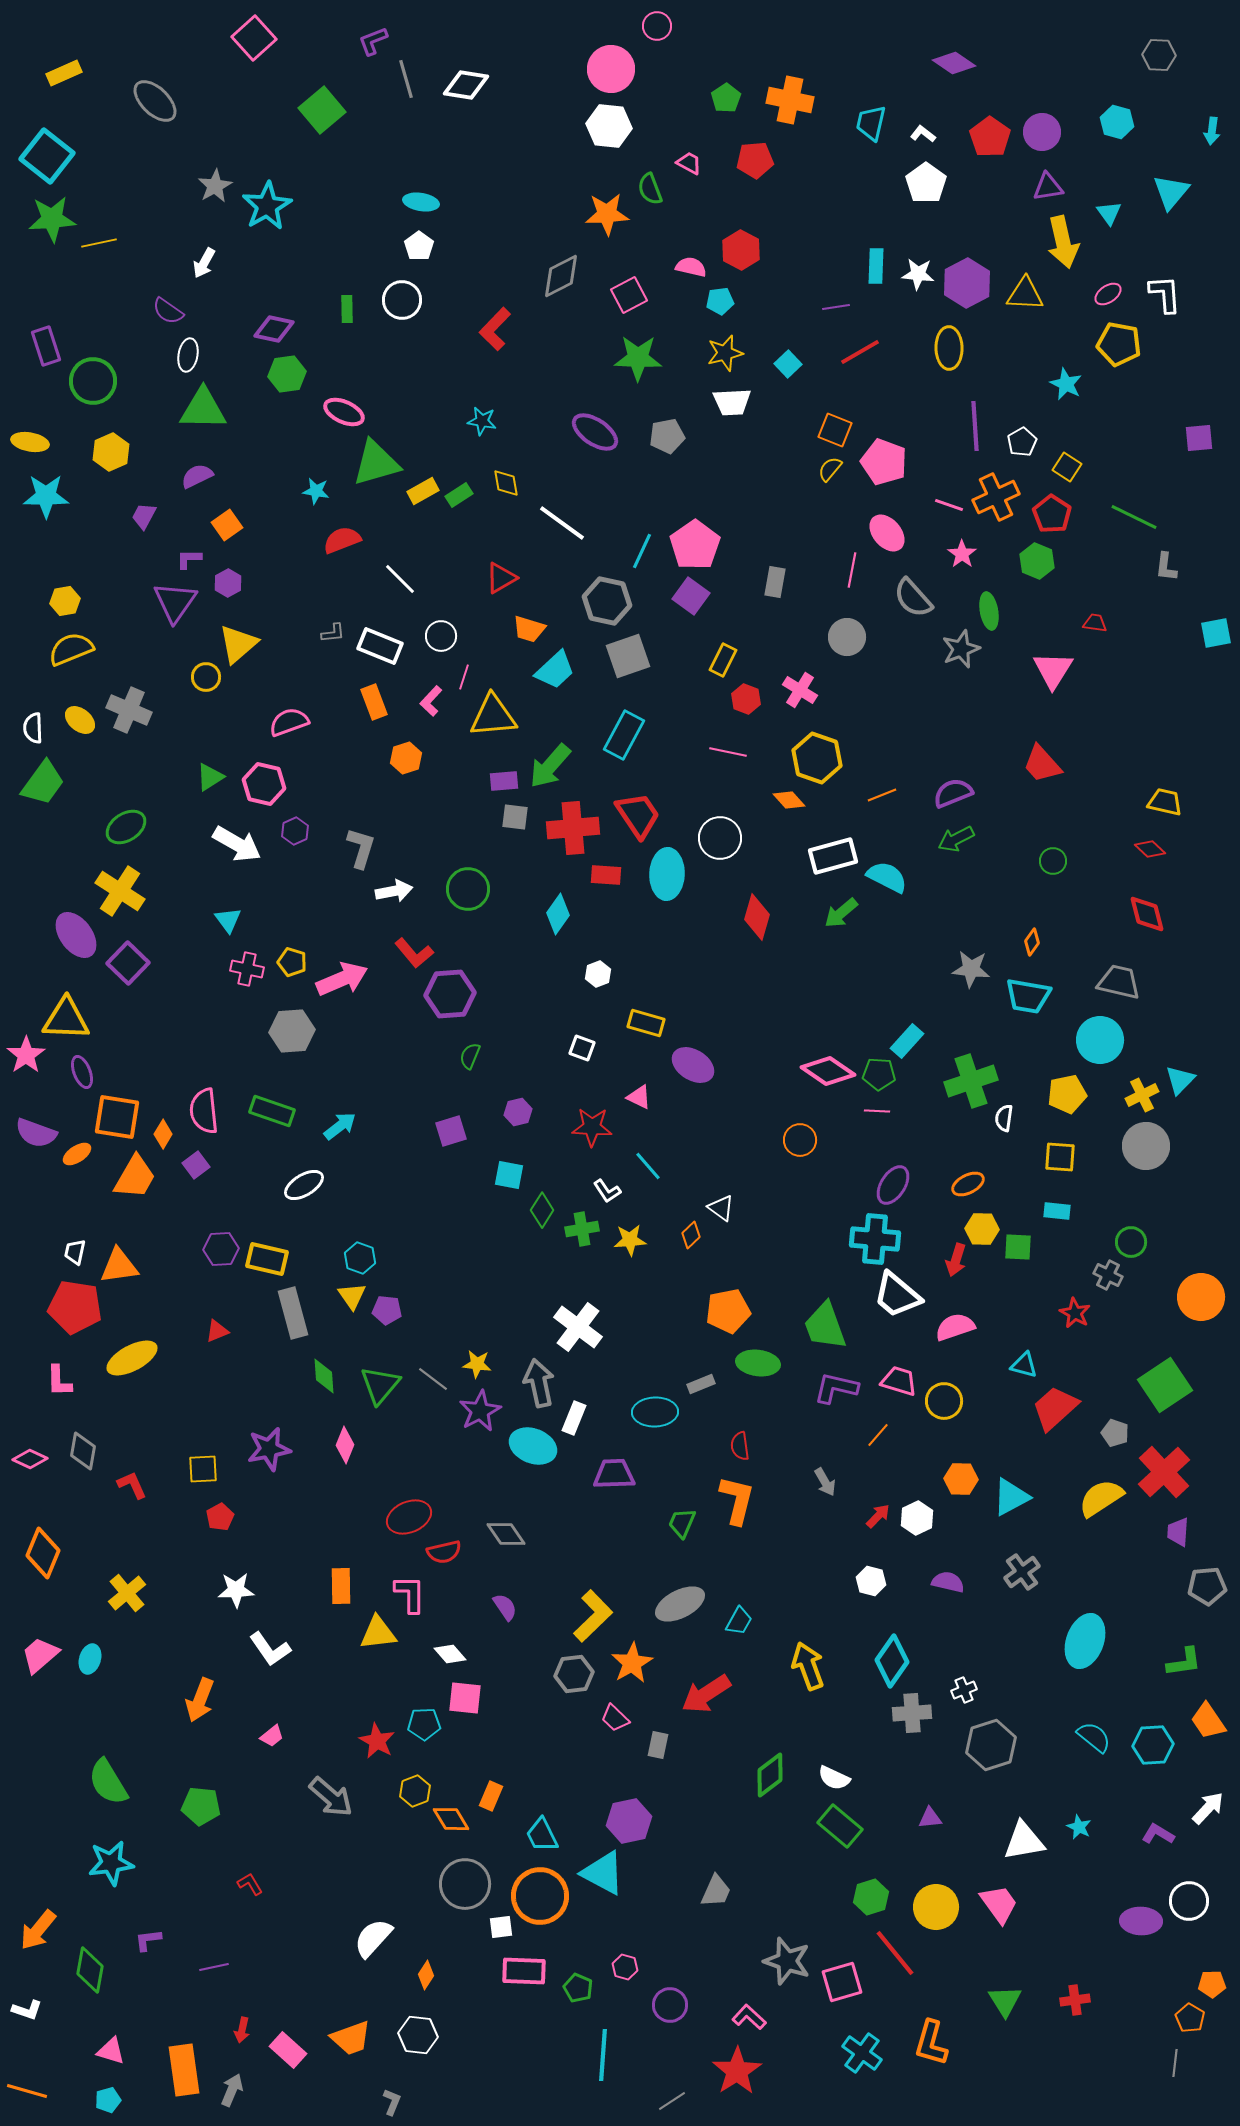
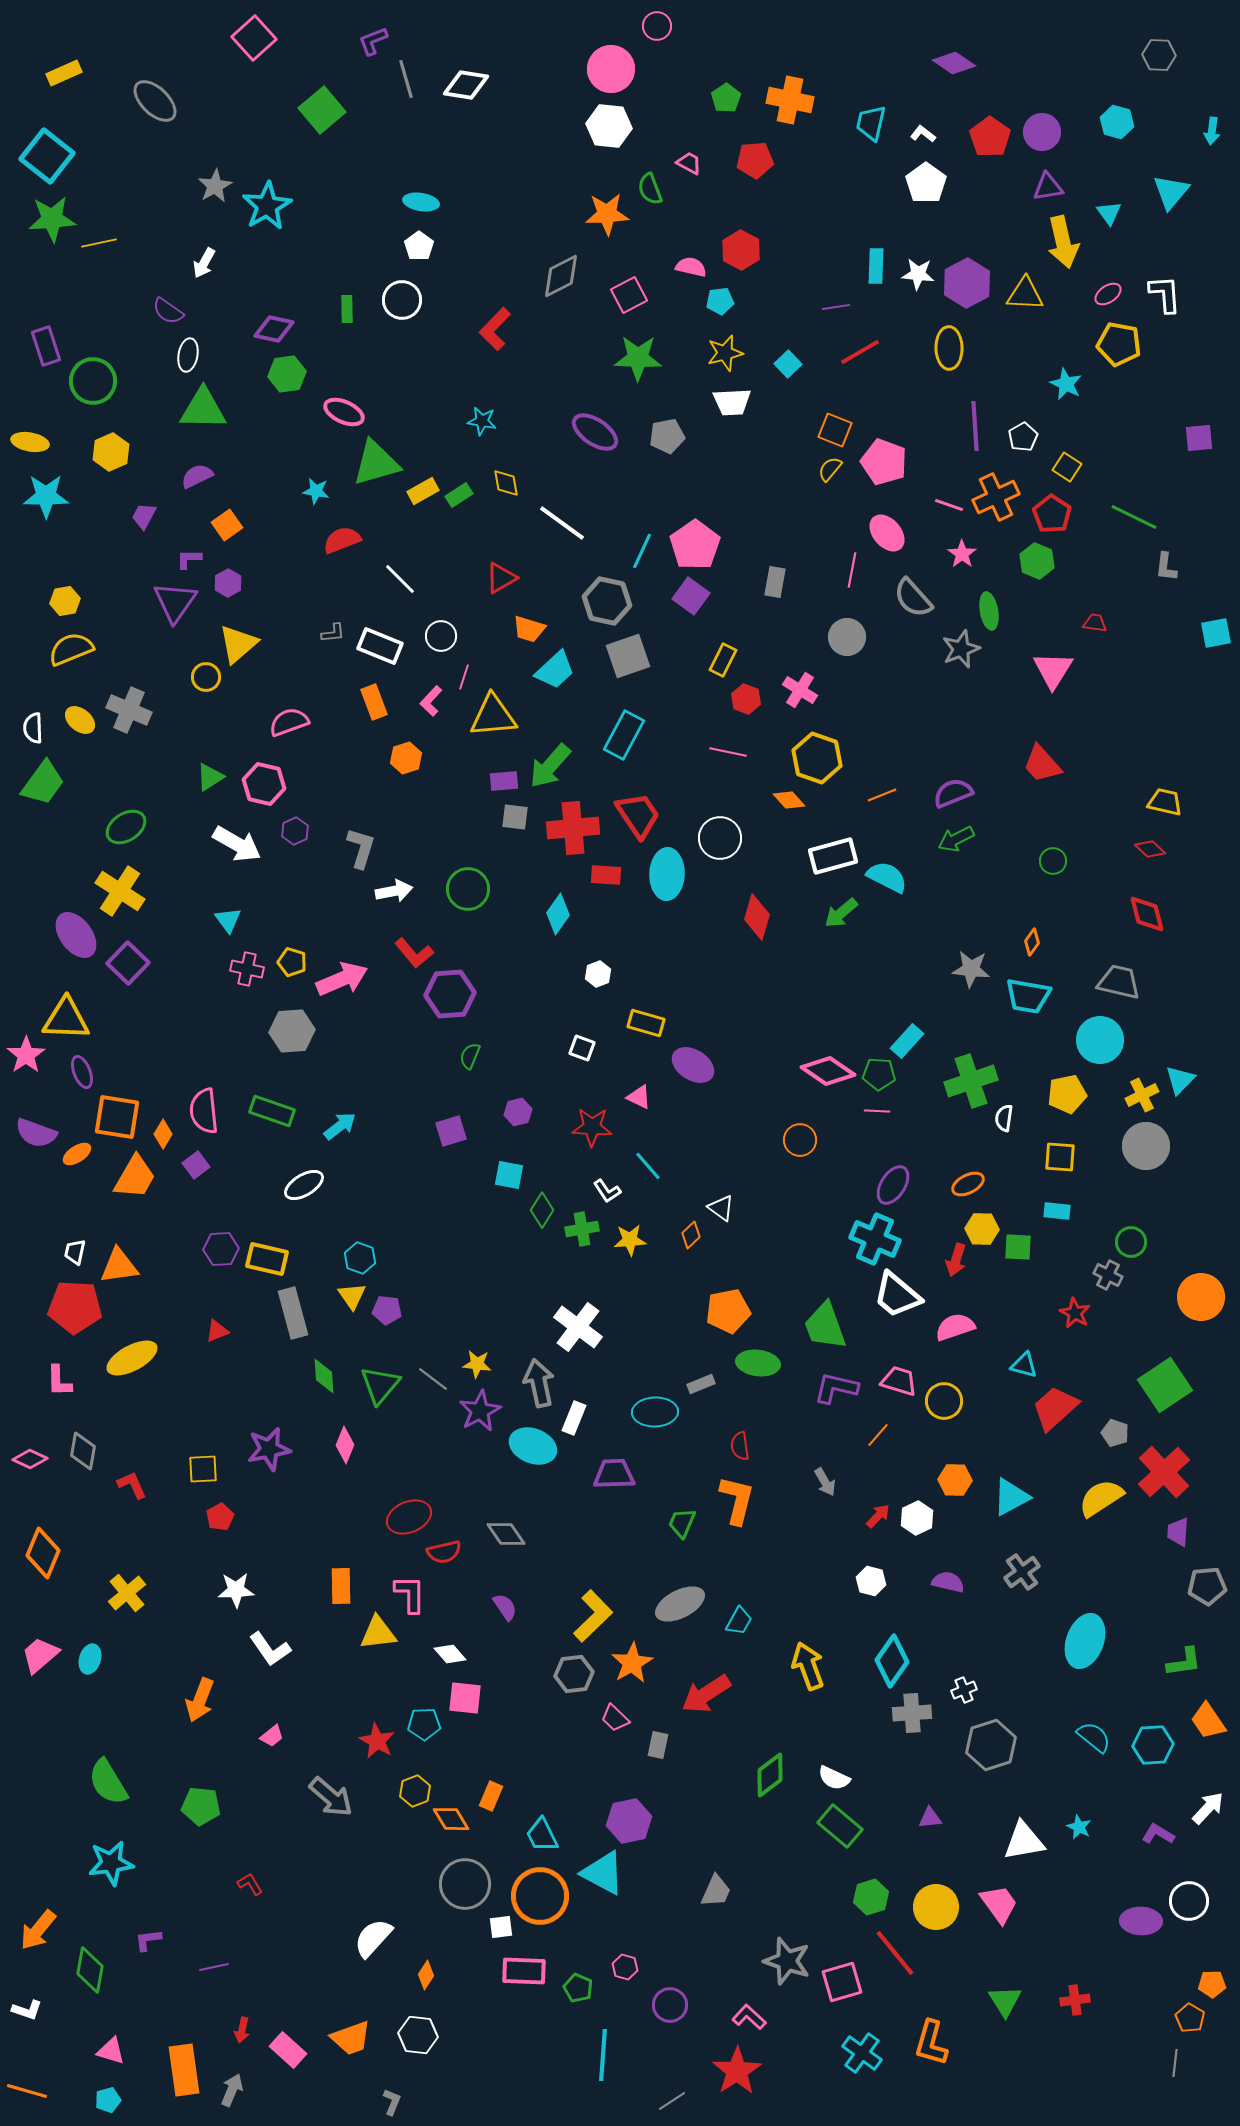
white pentagon at (1022, 442): moved 1 px right, 5 px up
cyan cross at (875, 1239): rotated 18 degrees clockwise
red pentagon at (75, 1307): rotated 6 degrees counterclockwise
orange hexagon at (961, 1479): moved 6 px left, 1 px down
